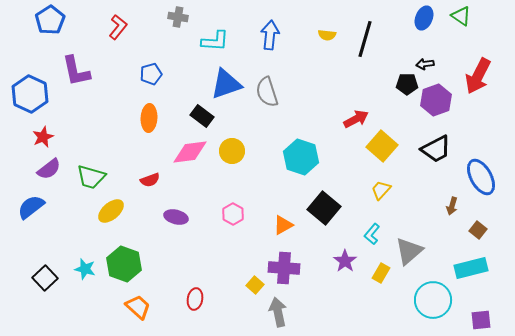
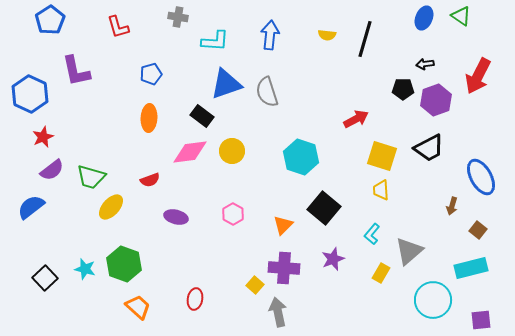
red L-shape at (118, 27): rotated 125 degrees clockwise
black pentagon at (407, 84): moved 4 px left, 5 px down
yellow square at (382, 146): moved 10 px down; rotated 24 degrees counterclockwise
black trapezoid at (436, 149): moved 7 px left, 1 px up
purple semicircle at (49, 169): moved 3 px right, 1 px down
yellow trapezoid at (381, 190): rotated 45 degrees counterclockwise
yellow ellipse at (111, 211): moved 4 px up; rotated 8 degrees counterclockwise
orange triangle at (283, 225): rotated 15 degrees counterclockwise
purple star at (345, 261): moved 12 px left, 2 px up; rotated 15 degrees clockwise
